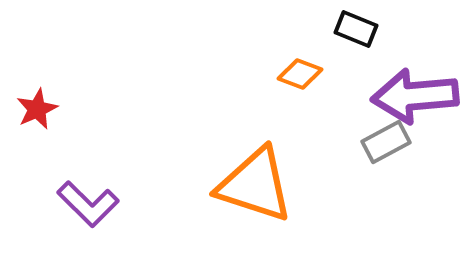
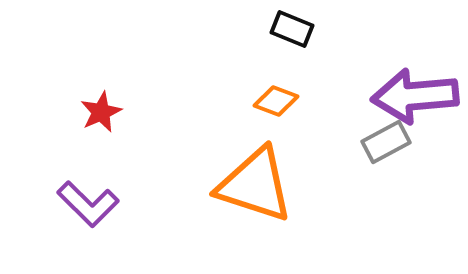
black rectangle: moved 64 px left
orange diamond: moved 24 px left, 27 px down
red star: moved 64 px right, 3 px down
